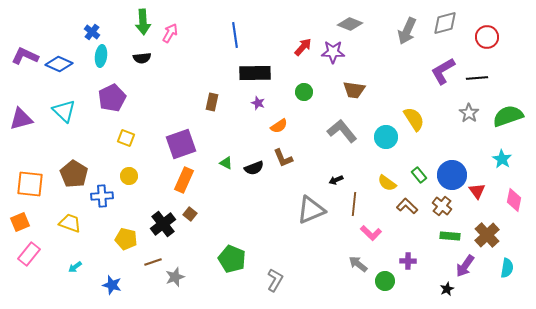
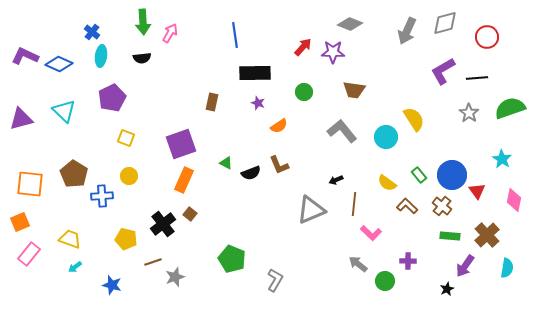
green semicircle at (508, 116): moved 2 px right, 8 px up
brown L-shape at (283, 158): moved 4 px left, 7 px down
black semicircle at (254, 168): moved 3 px left, 5 px down
yellow trapezoid at (70, 223): moved 16 px down
